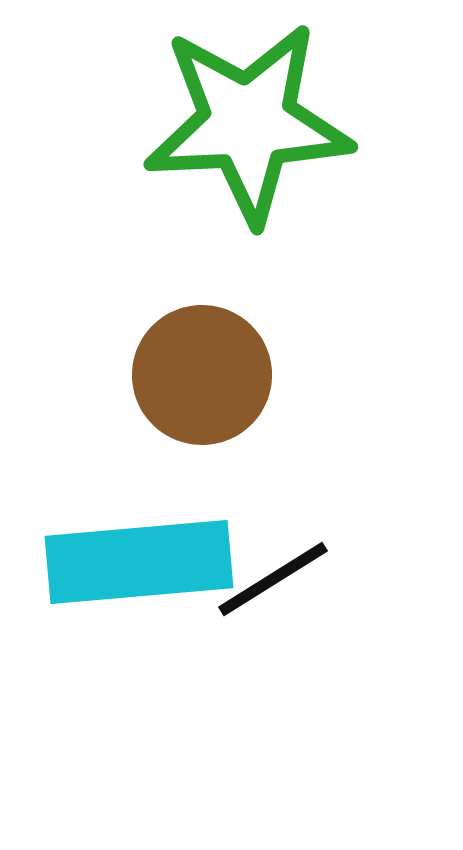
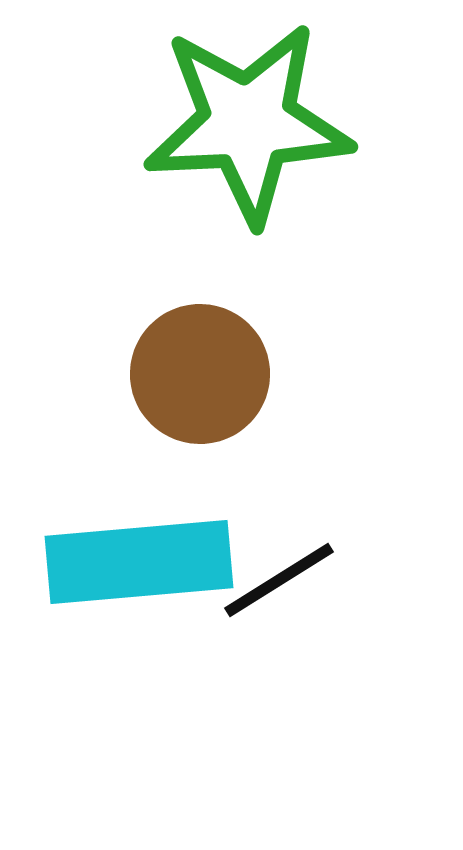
brown circle: moved 2 px left, 1 px up
black line: moved 6 px right, 1 px down
